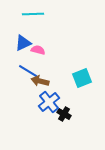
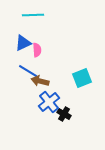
cyan line: moved 1 px down
pink semicircle: moved 1 px left; rotated 72 degrees clockwise
